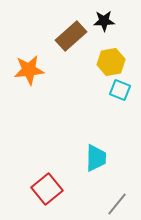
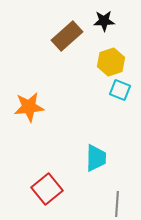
brown rectangle: moved 4 px left
yellow hexagon: rotated 8 degrees counterclockwise
orange star: moved 37 px down
gray line: rotated 35 degrees counterclockwise
